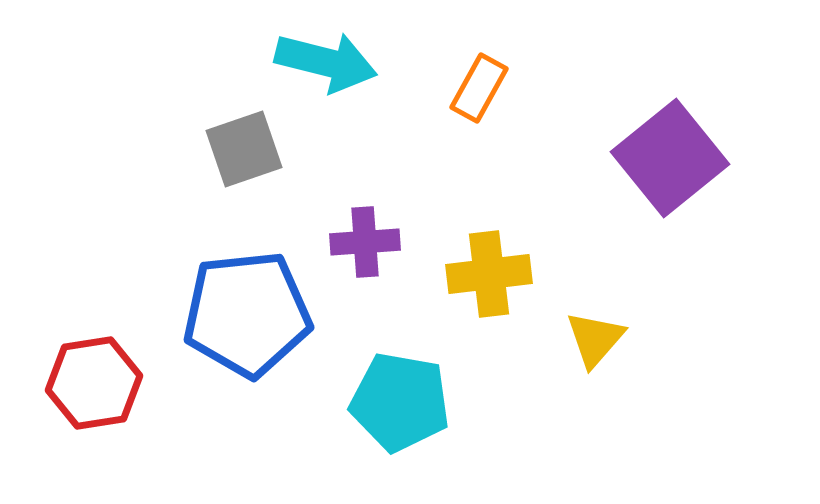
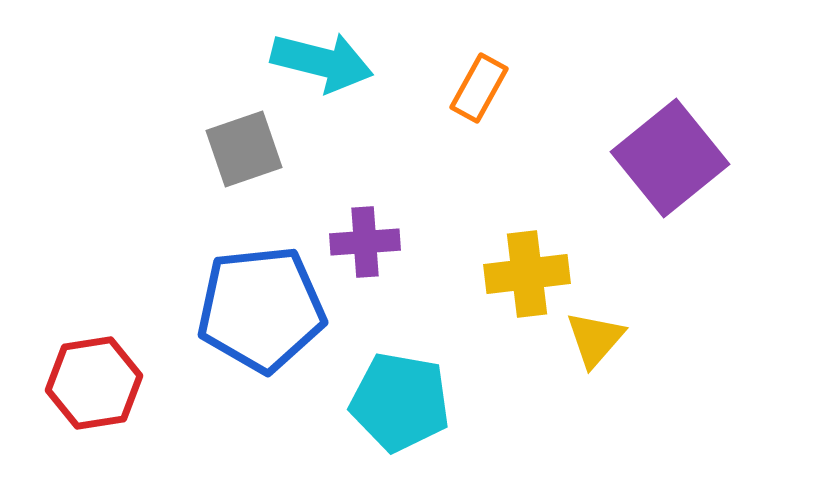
cyan arrow: moved 4 px left
yellow cross: moved 38 px right
blue pentagon: moved 14 px right, 5 px up
